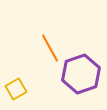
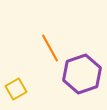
purple hexagon: moved 1 px right
